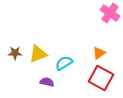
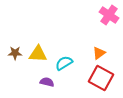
pink cross: moved 1 px left, 2 px down
yellow triangle: rotated 24 degrees clockwise
